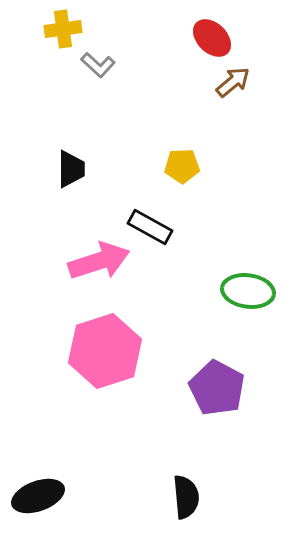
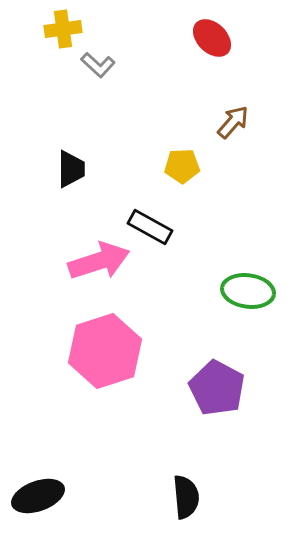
brown arrow: moved 40 px down; rotated 9 degrees counterclockwise
